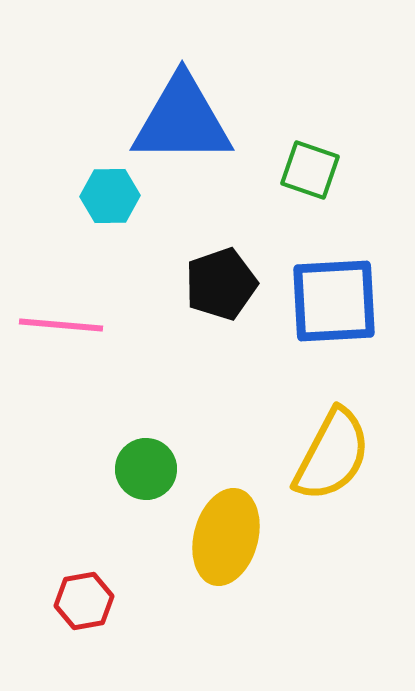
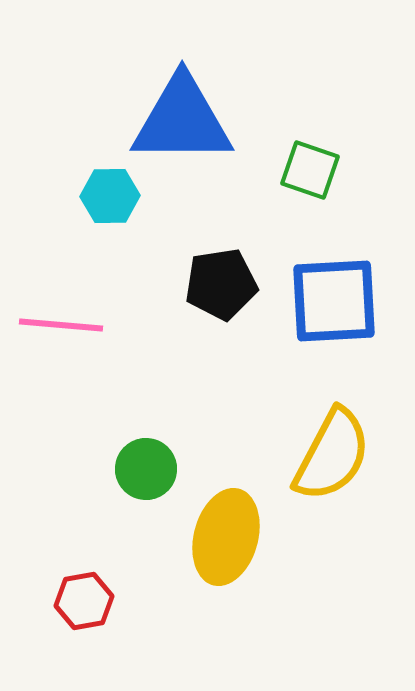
black pentagon: rotated 10 degrees clockwise
